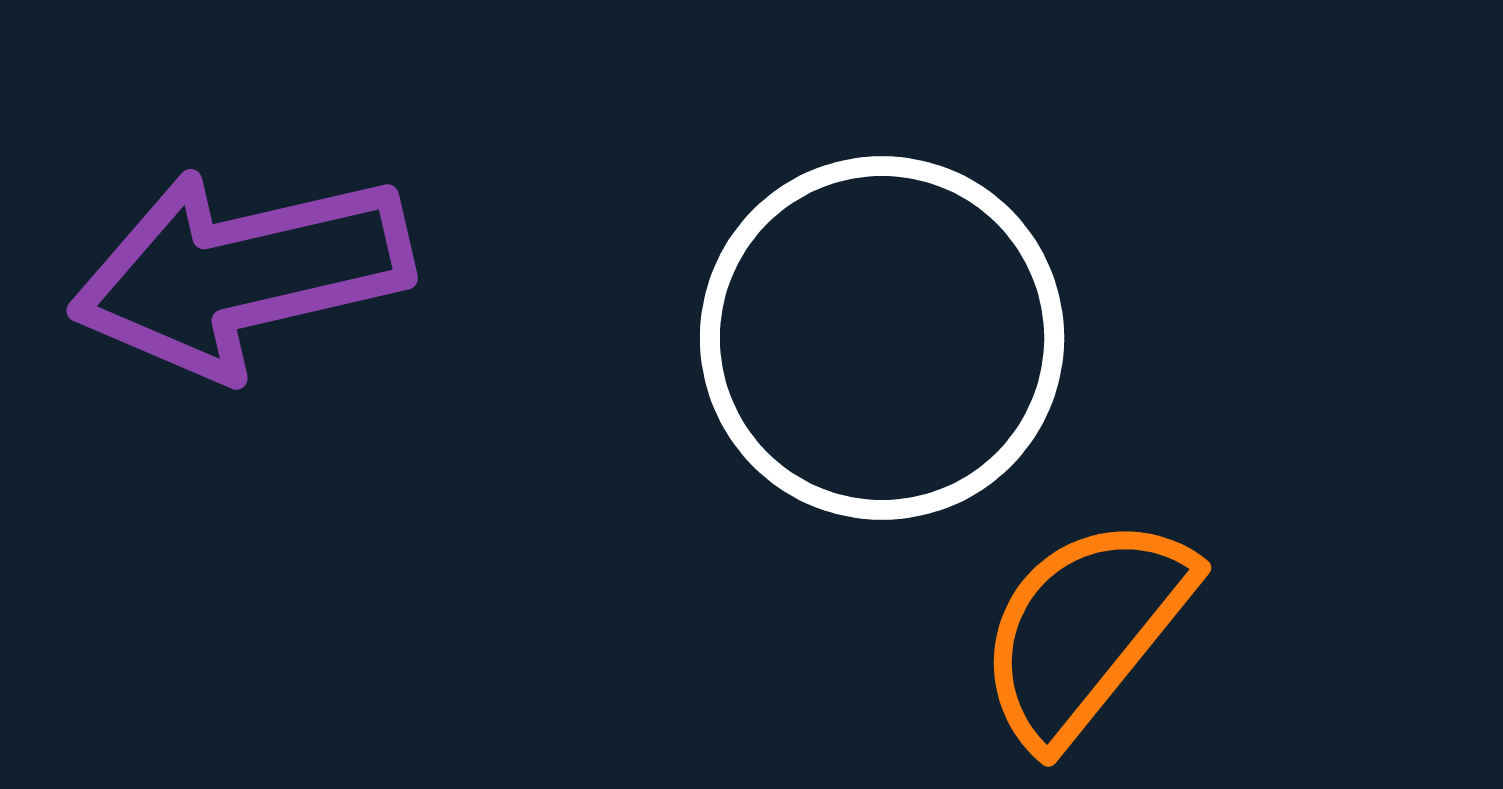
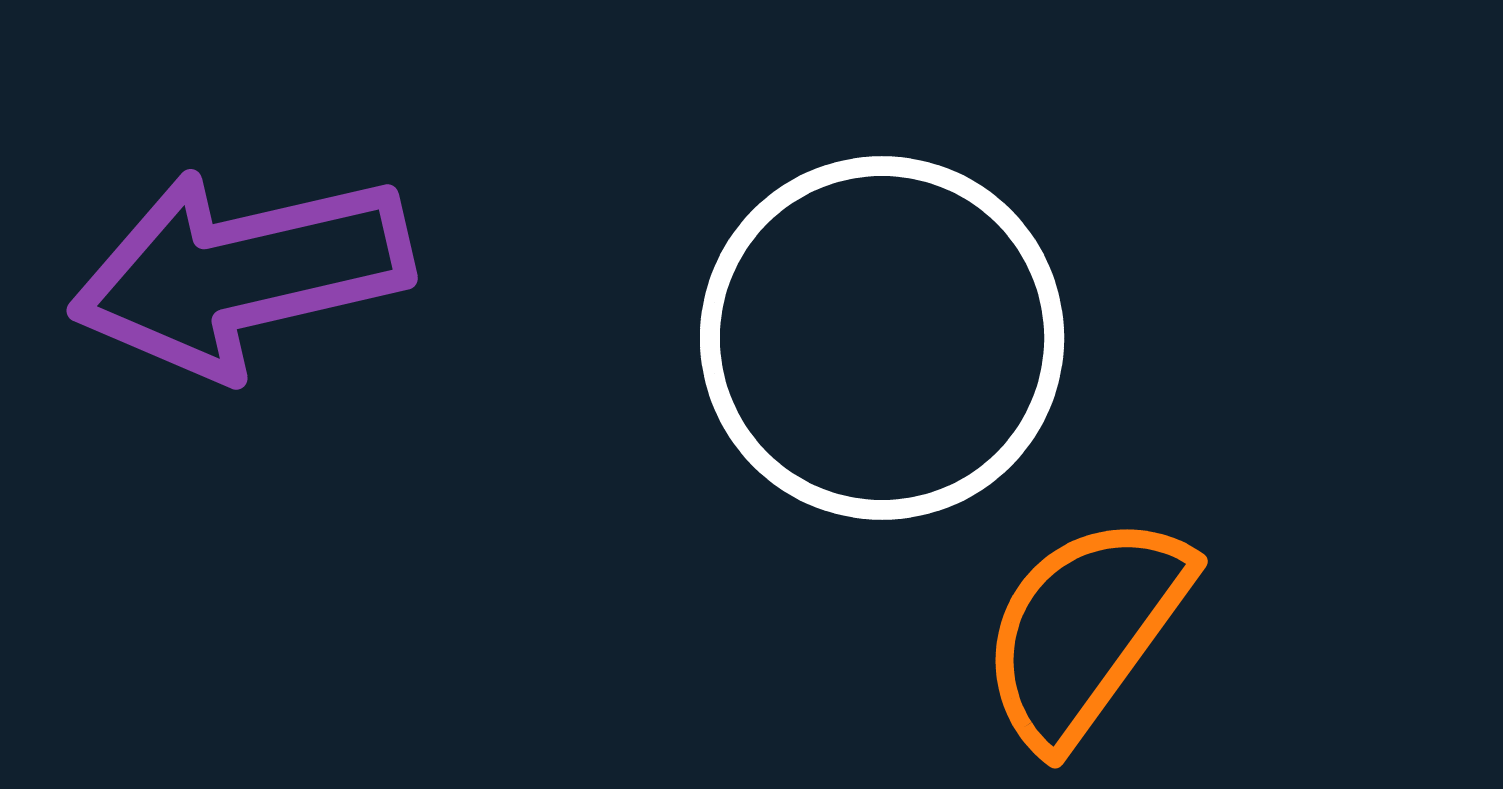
orange semicircle: rotated 3 degrees counterclockwise
